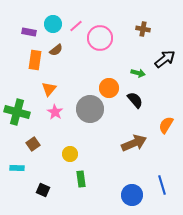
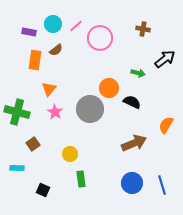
black semicircle: moved 3 px left, 2 px down; rotated 24 degrees counterclockwise
blue circle: moved 12 px up
